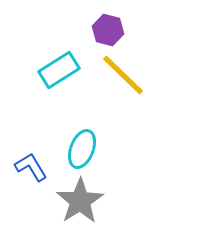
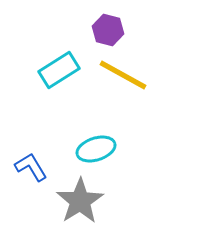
yellow line: rotated 15 degrees counterclockwise
cyan ellipse: moved 14 px right; rotated 51 degrees clockwise
